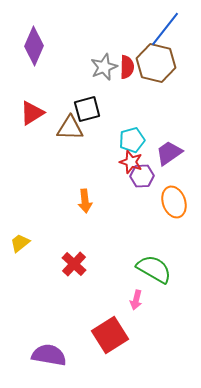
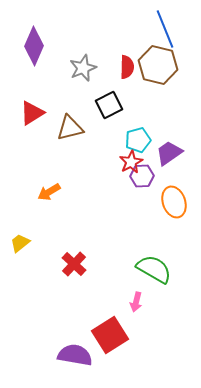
blue line: rotated 60 degrees counterclockwise
brown hexagon: moved 2 px right, 2 px down
gray star: moved 21 px left, 1 px down
black square: moved 22 px right, 4 px up; rotated 12 degrees counterclockwise
brown triangle: rotated 16 degrees counterclockwise
cyan pentagon: moved 6 px right
red star: rotated 25 degrees clockwise
orange arrow: moved 36 px left, 9 px up; rotated 65 degrees clockwise
pink arrow: moved 2 px down
purple semicircle: moved 26 px right
